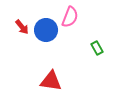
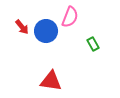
blue circle: moved 1 px down
green rectangle: moved 4 px left, 4 px up
